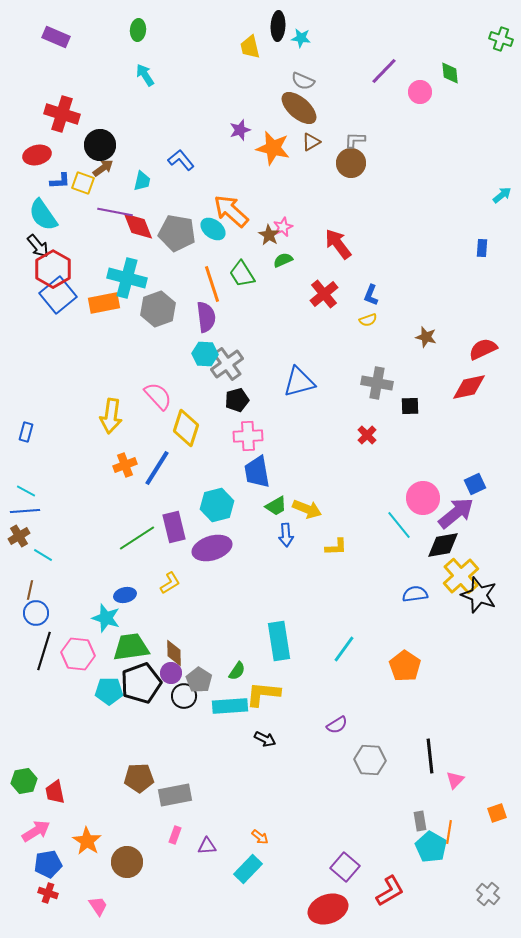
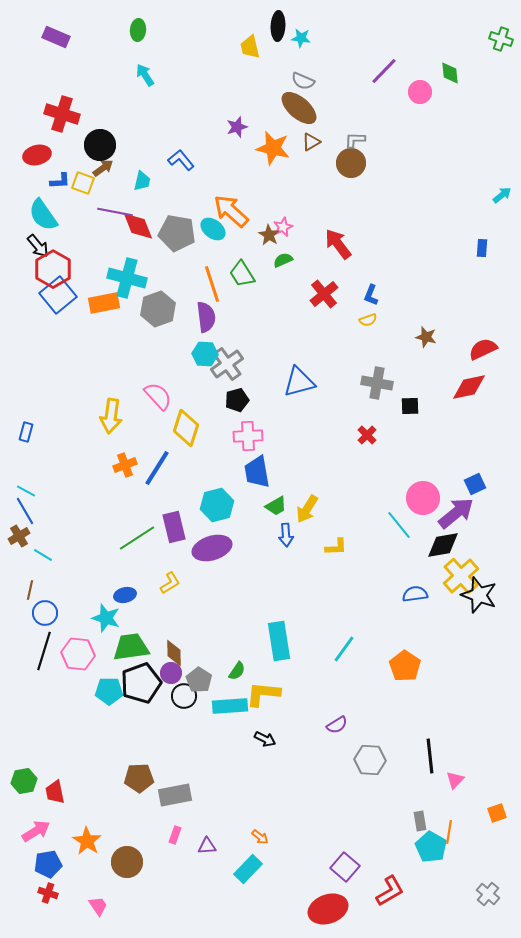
purple star at (240, 130): moved 3 px left, 3 px up
yellow arrow at (307, 509): rotated 100 degrees clockwise
blue line at (25, 511): rotated 64 degrees clockwise
blue circle at (36, 613): moved 9 px right
